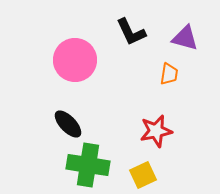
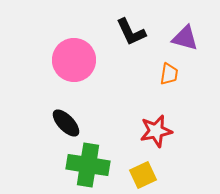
pink circle: moved 1 px left
black ellipse: moved 2 px left, 1 px up
